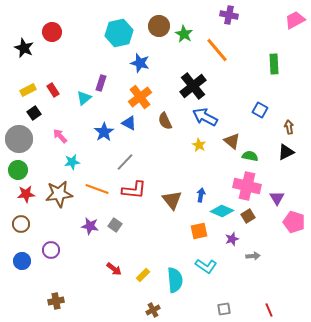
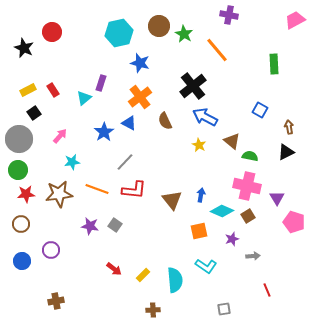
pink arrow at (60, 136): rotated 84 degrees clockwise
brown cross at (153, 310): rotated 24 degrees clockwise
red line at (269, 310): moved 2 px left, 20 px up
